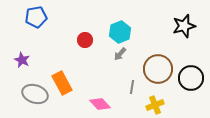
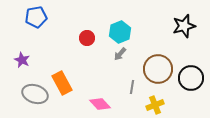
red circle: moved 2 px right, 2 px up
